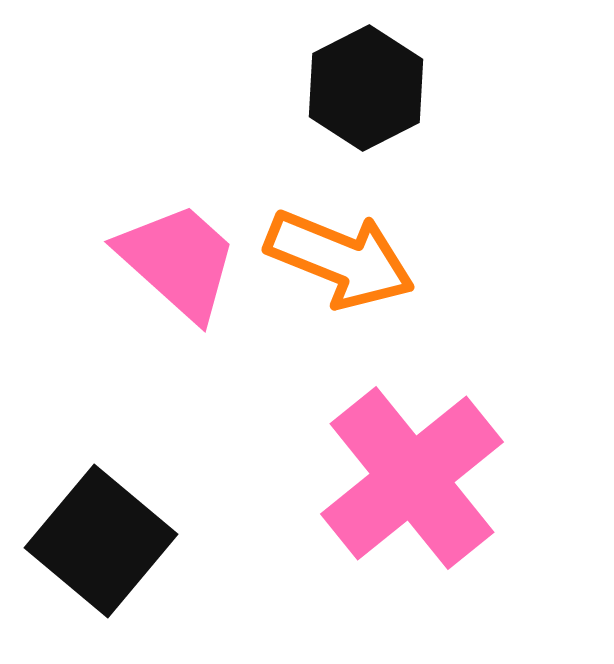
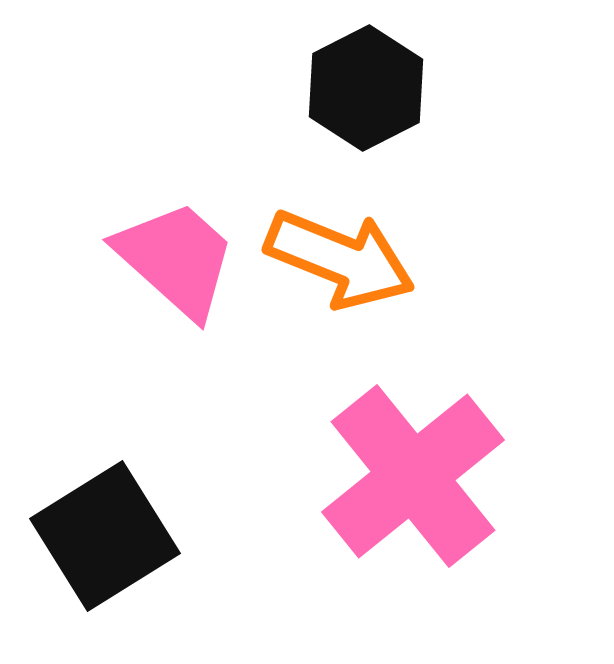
pink trapezoid: moved 2 px left, 2 px up
pink cross: moved 1 px right, 2 px up
black square: moved 4 px right, 5 px up; rotated 18 degrees clockwise
